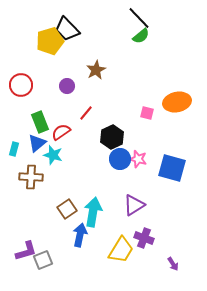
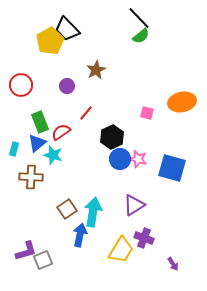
yellow pentagon: rotated 12 degrees counterclockwise
orange ellipse: moved 5 px right
